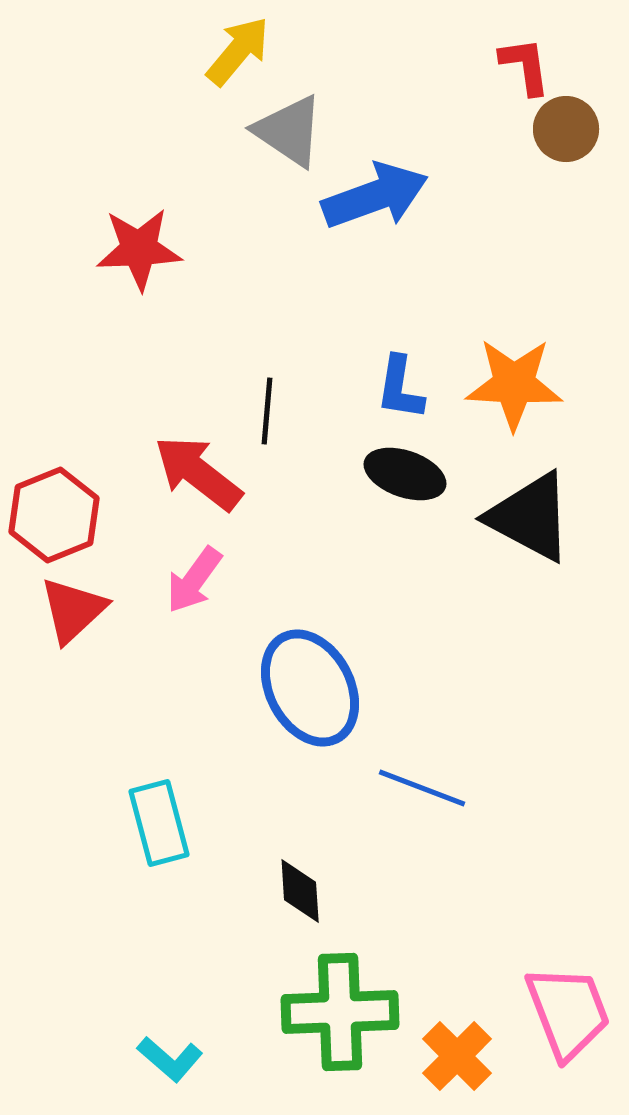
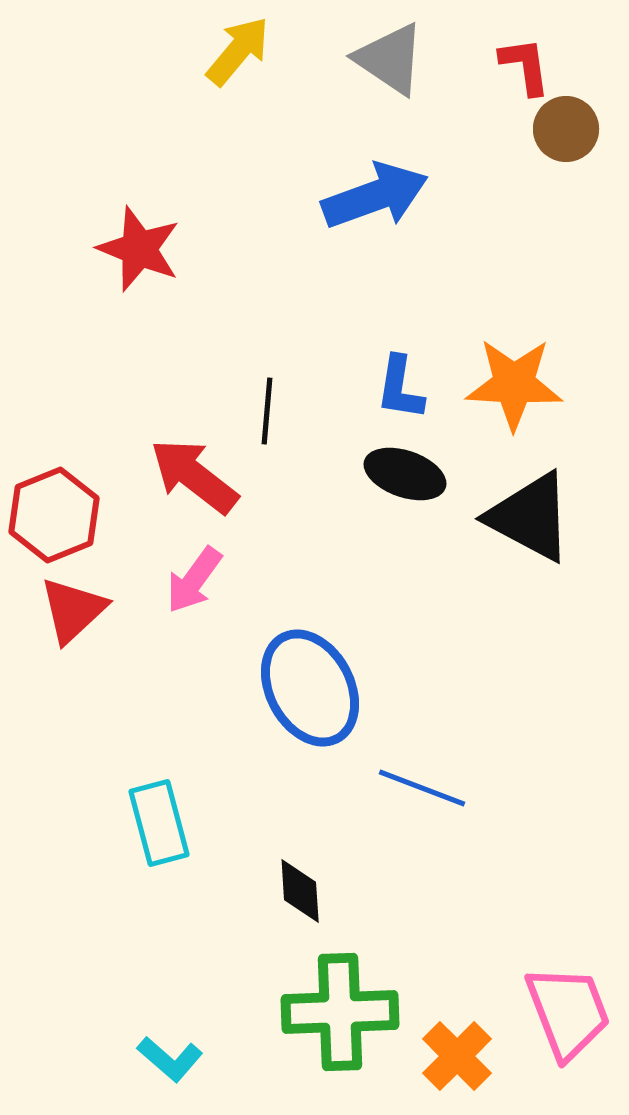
gray triangle: moved 101 px right, 72 px up
red star: rotated 24 degrees clockwise
red arrow: moved 4 px left, 3 px down
